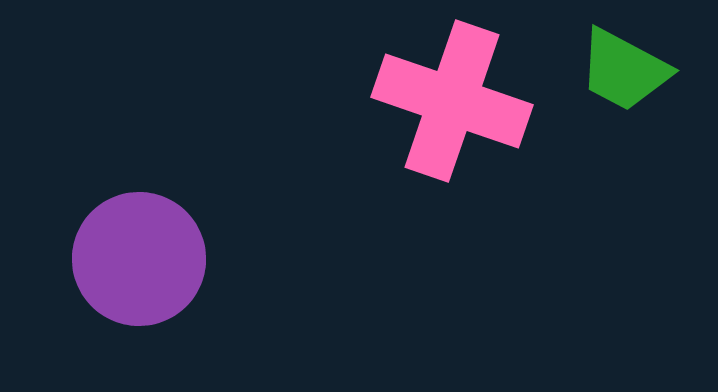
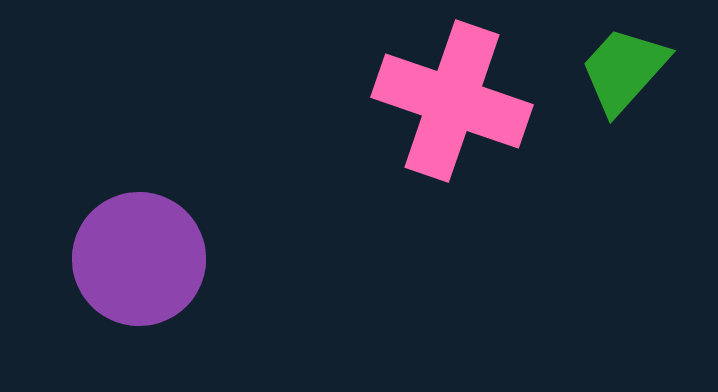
green trapezoid: rotated 104 degrees clockwise
